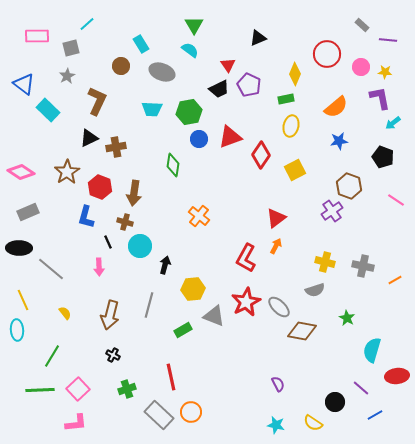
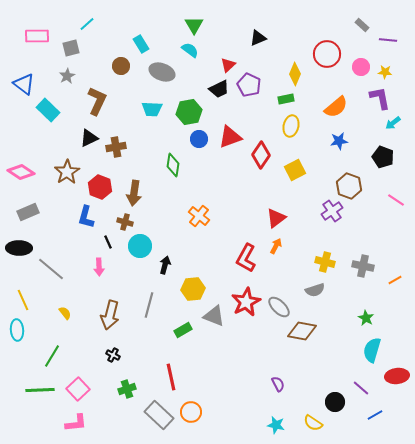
red triangle at (228, 65): rotated 21 degrees clockwise
green star at (347, 318): moved 19 px right
